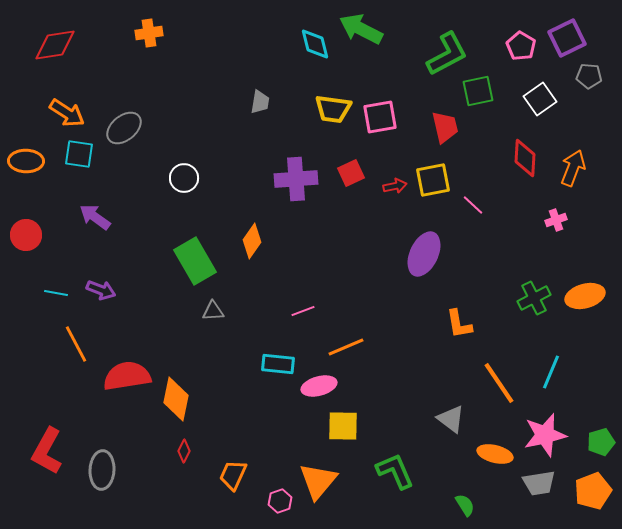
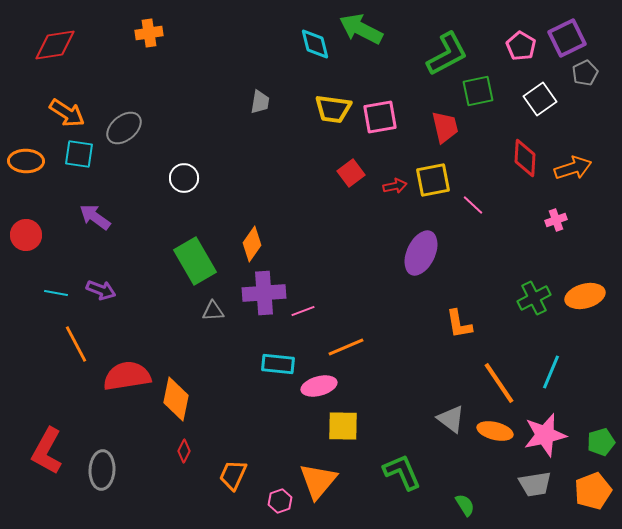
gray pentagon at (589, 76): moved 4 px left, 3 px up; rotated 30 degrees counterclockwise
orange arrow at (573, 168): rotated 51 degrees clockwise
red square at (351, 173): rotated 12 degrees counterclockwise
purple cross at (296, 179): moved 32 px left, 114 px down
orange diamond at (252, 241): moved 3 px down
purple ellipse at (424, 254): moved 3 px left, 1 px up
orange ellipse at (495, 454): moved 23 px up
green L-shape at (395, 471): moved 7 px right, 1 px down
gray trapezoid at (539, 483): moved 4 px left, 1 px down
